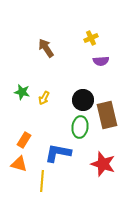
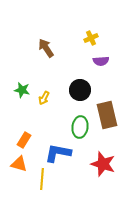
green star: moved 2 px up
black circle: moved 3 px left, 10 px up
yellow line: moved 2 px up
